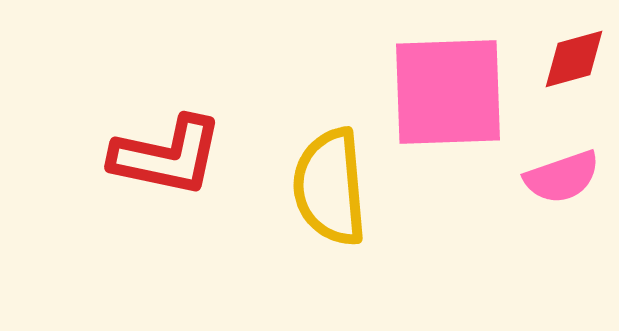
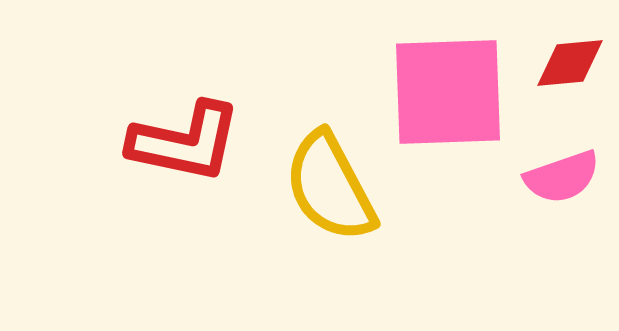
red diamond: moved 4 px left, 4 px down; rotated 10 degrees clockwise
red L-shape: moved 18 px right, 14 px up
yellow semicircle: rotated 23 degrees counterclockwise
